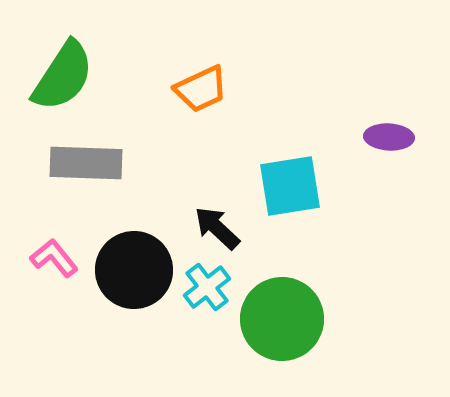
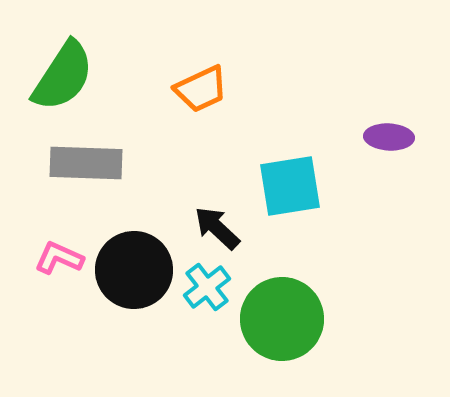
pink L-shape: moved 5 px right; rotated 27 degrees counterclockwise
